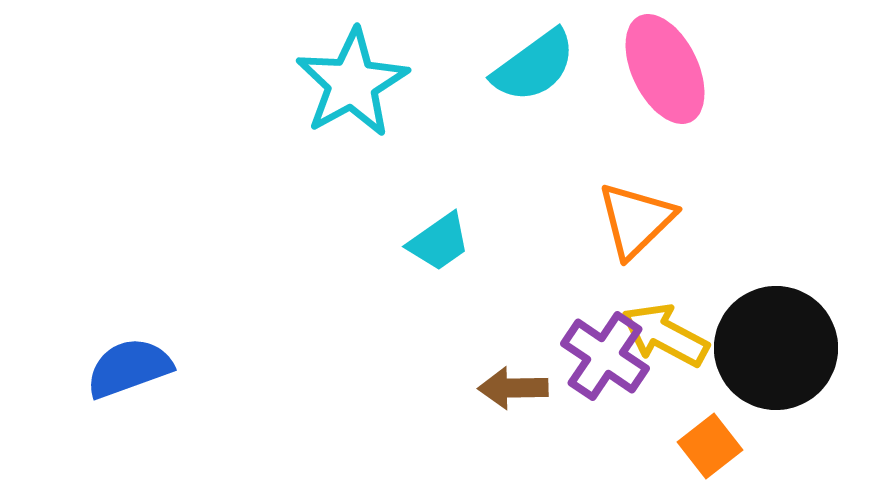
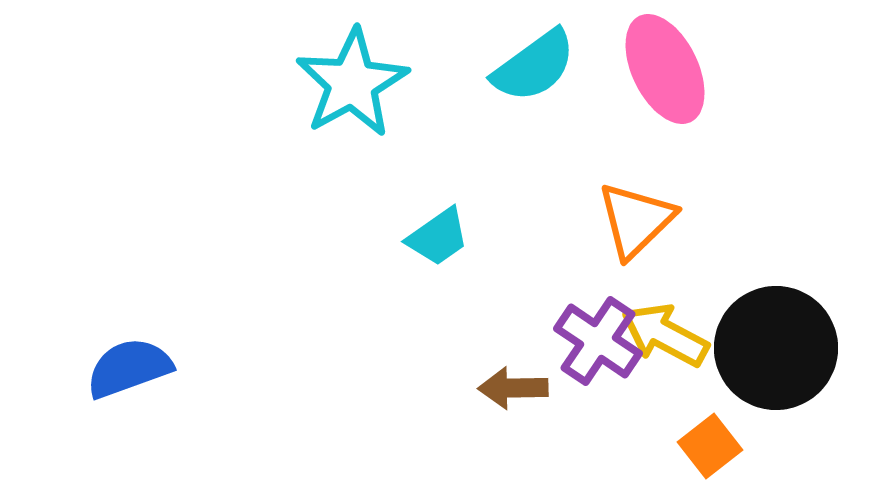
cyan trapezoid: moved 1 px left, 5 px up
purple cross: moved 7 px left, 15 px up
